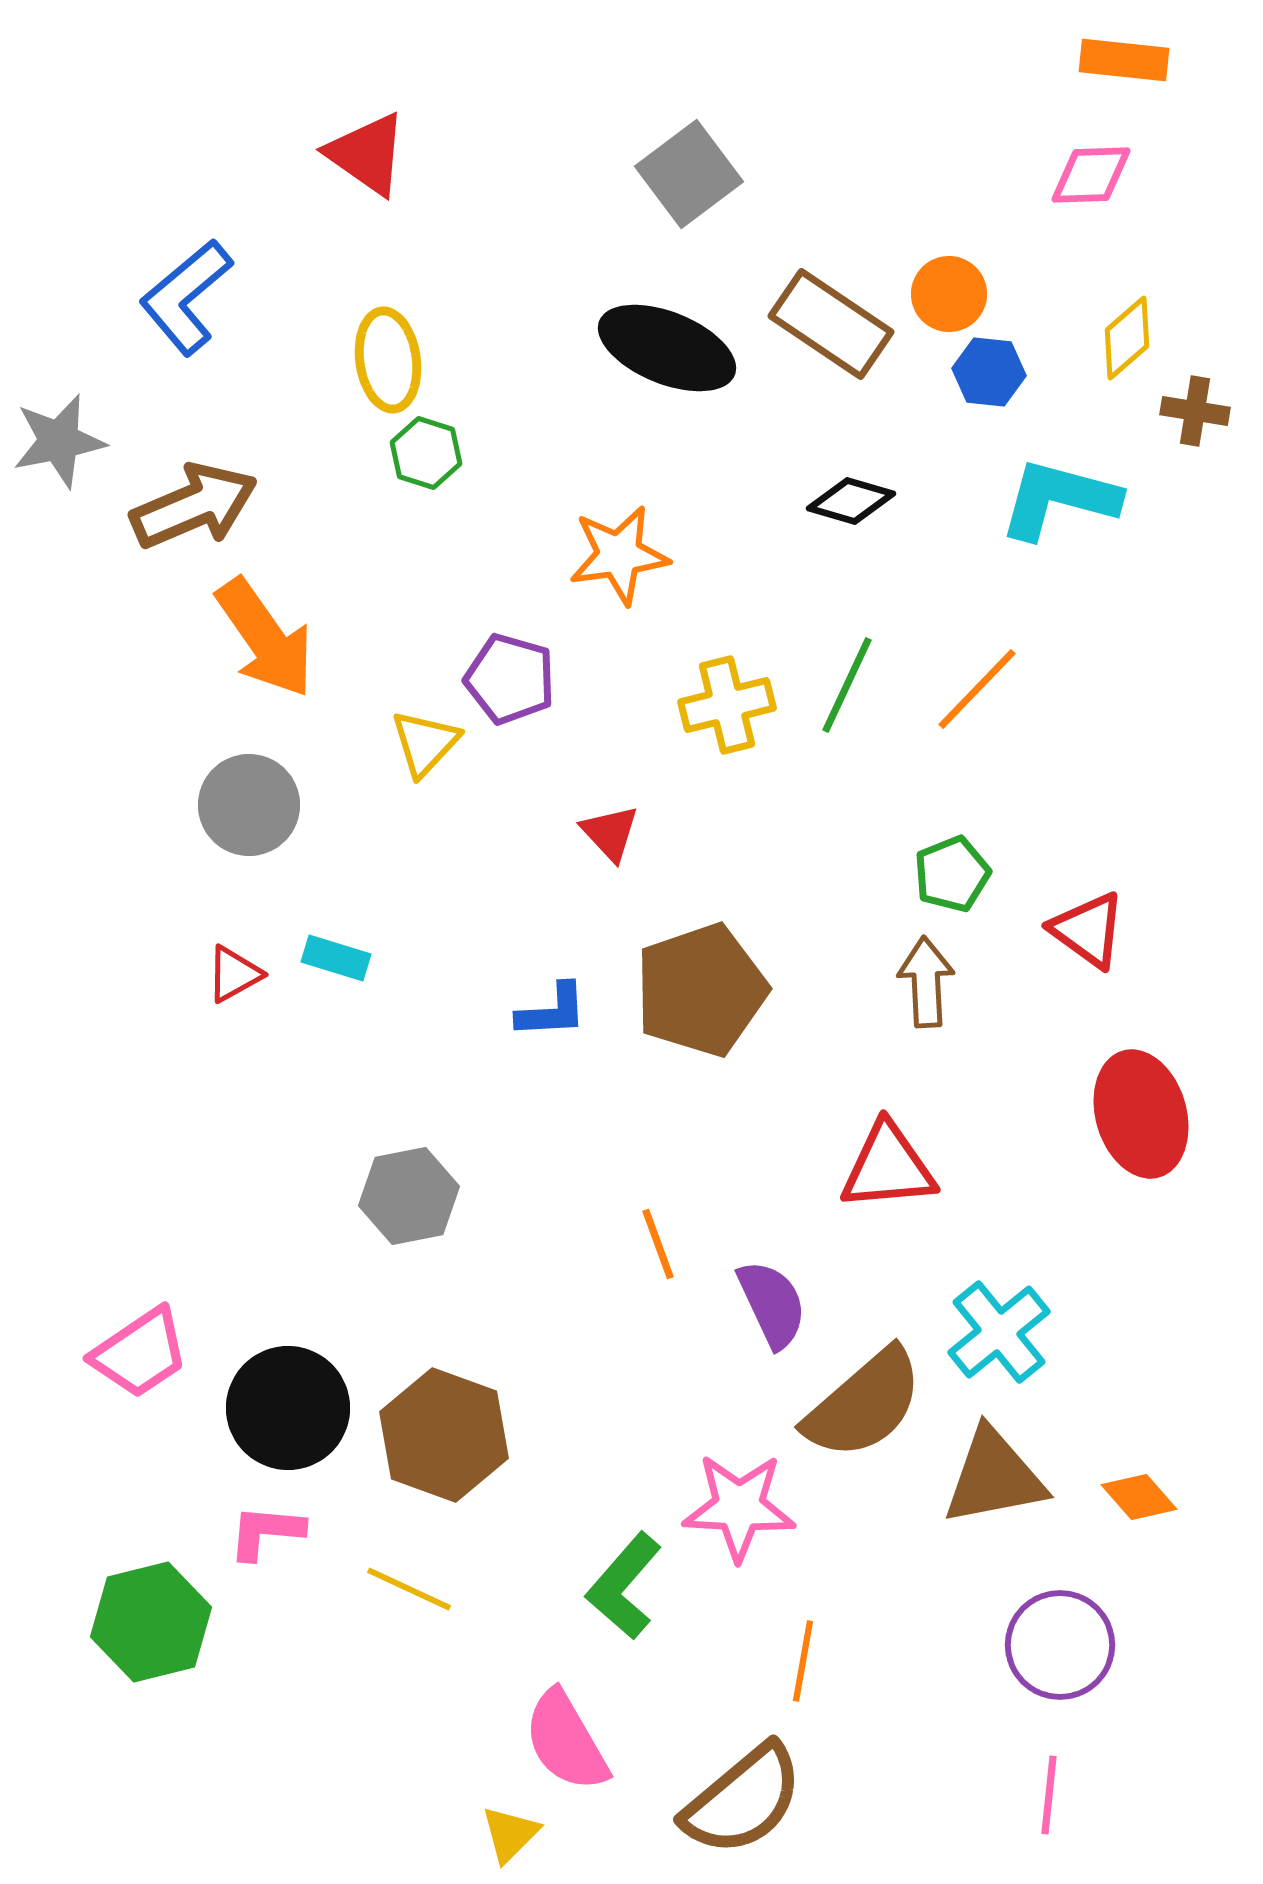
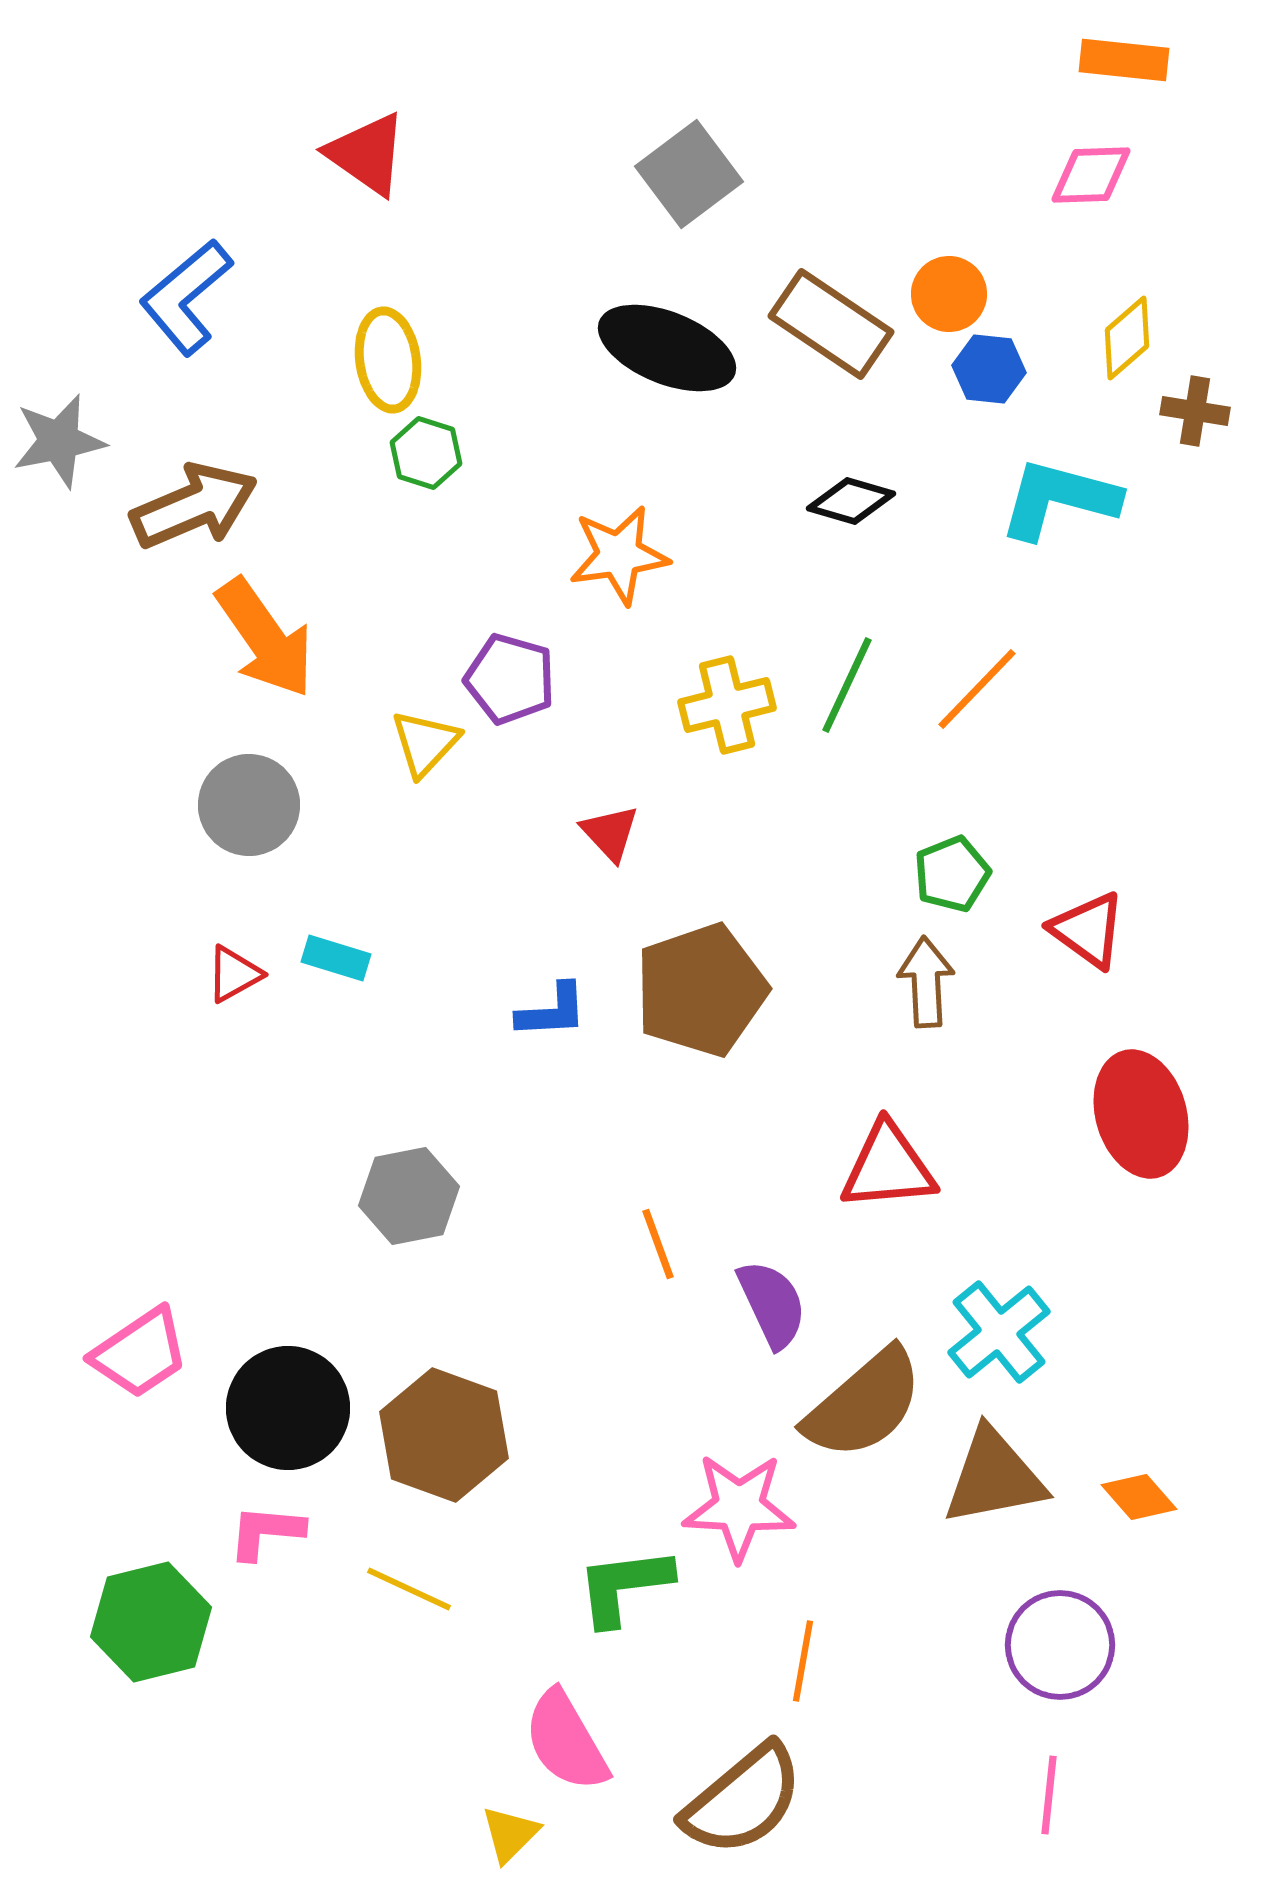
blue hexagon at (989, 372): moved 3 px up
green L-shape at (624, 1586): rotated 42 degrees clockwise
